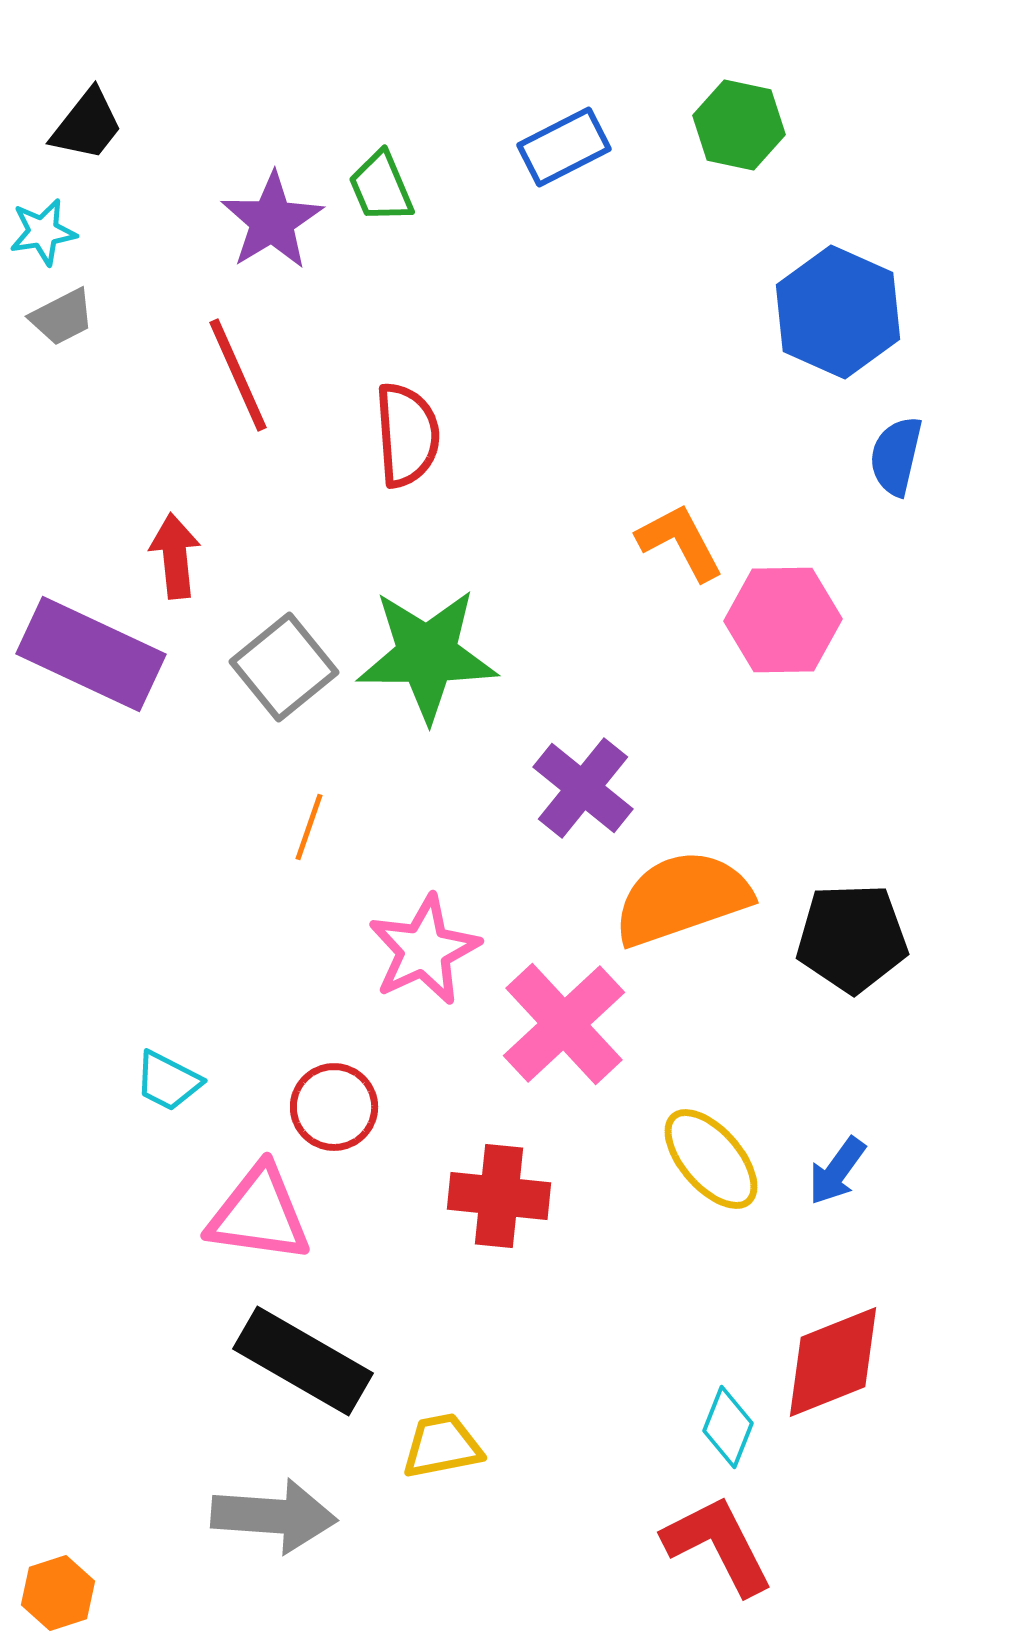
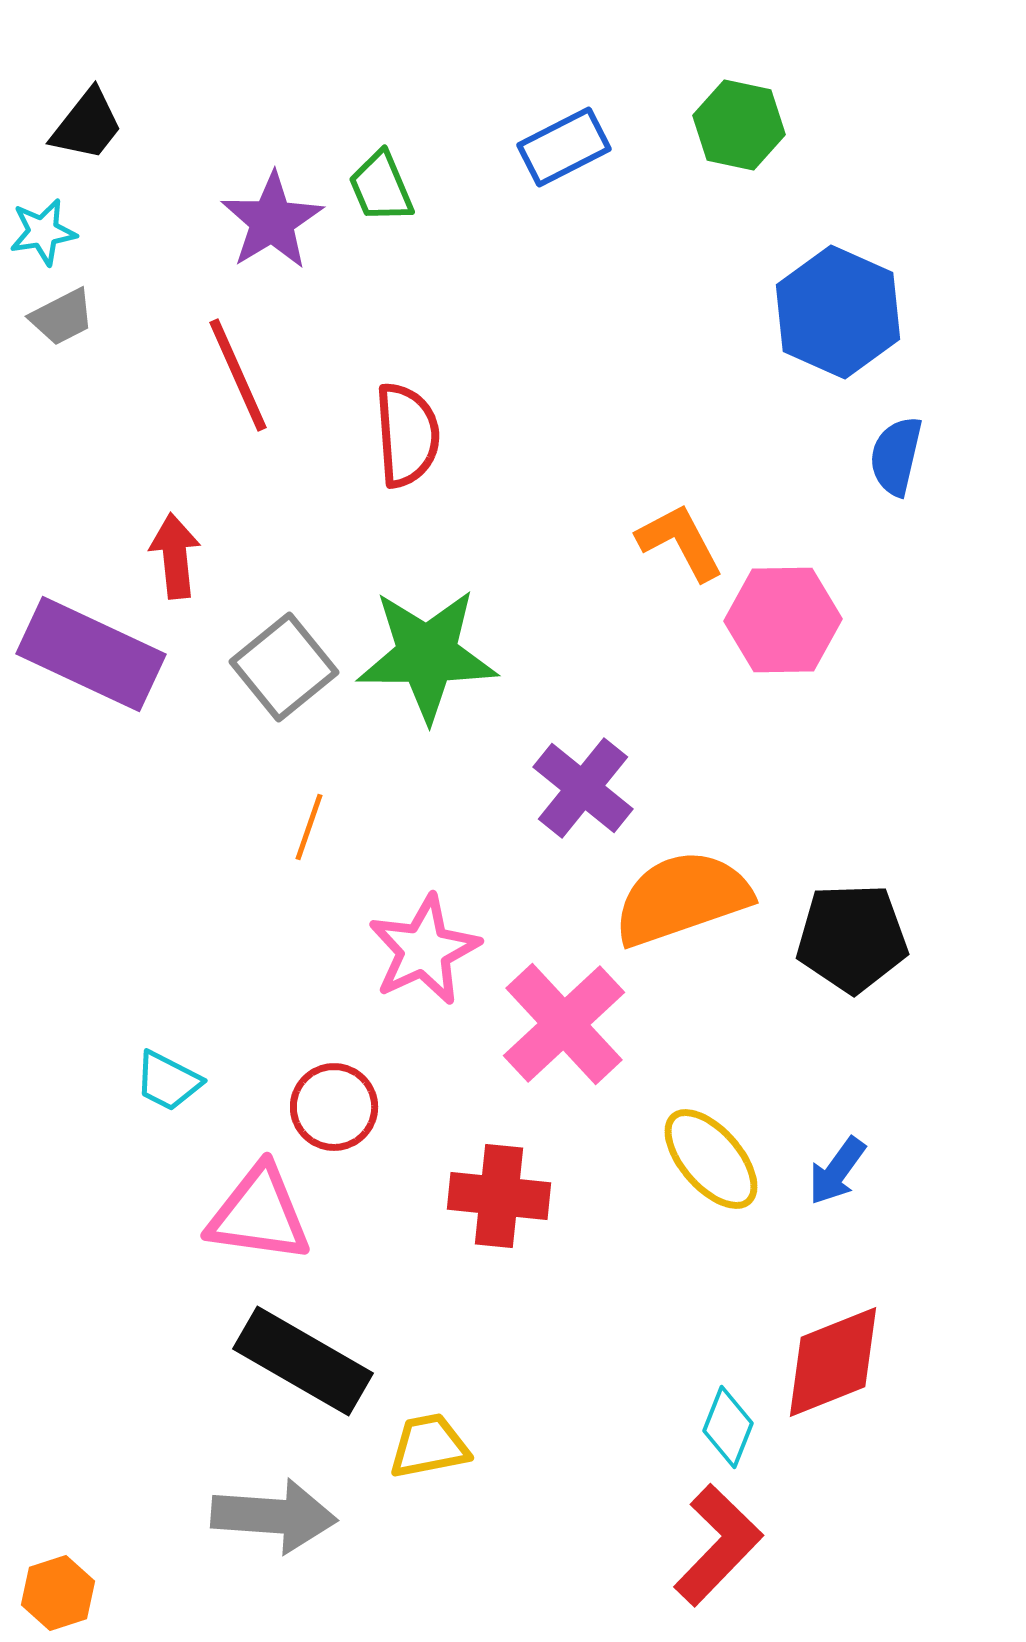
yellow trapezoid: moved 13 px left
red L-shape: rotated 71 degrees clockwise
